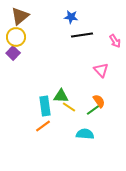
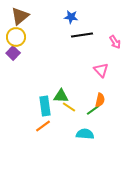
pink arrow: moved 1 px down
orange semicircle: moved 1 px right, 1 px up; rotated 48 degrees clockwise
